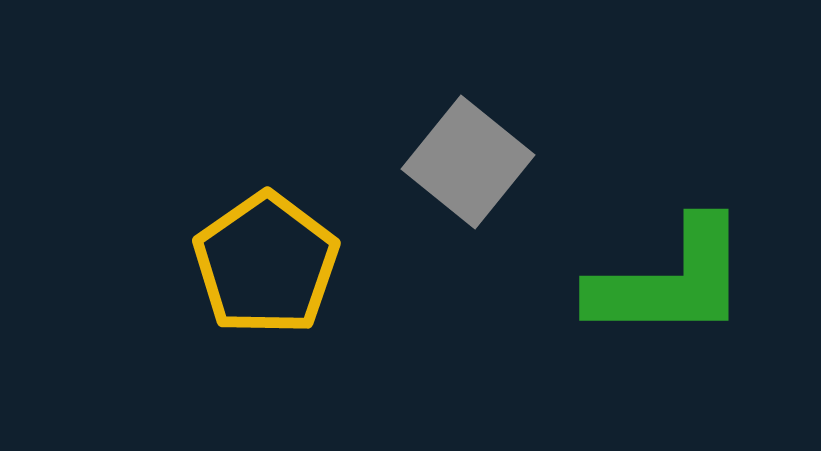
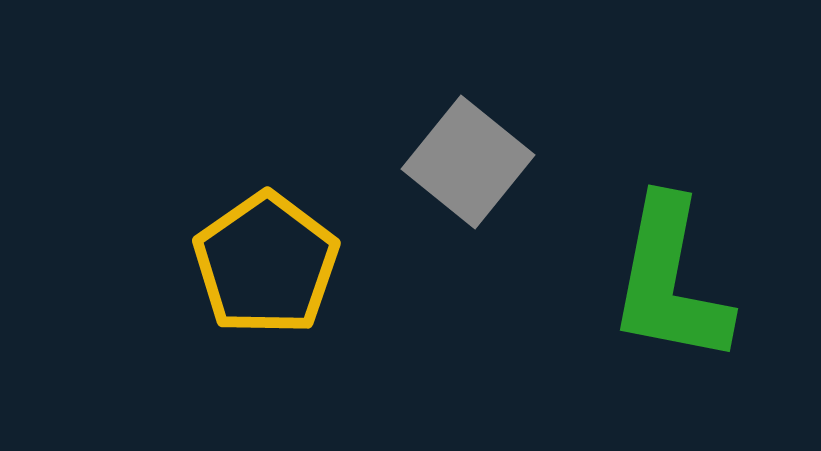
green L-shape: rotated 101 degrees clockwise
